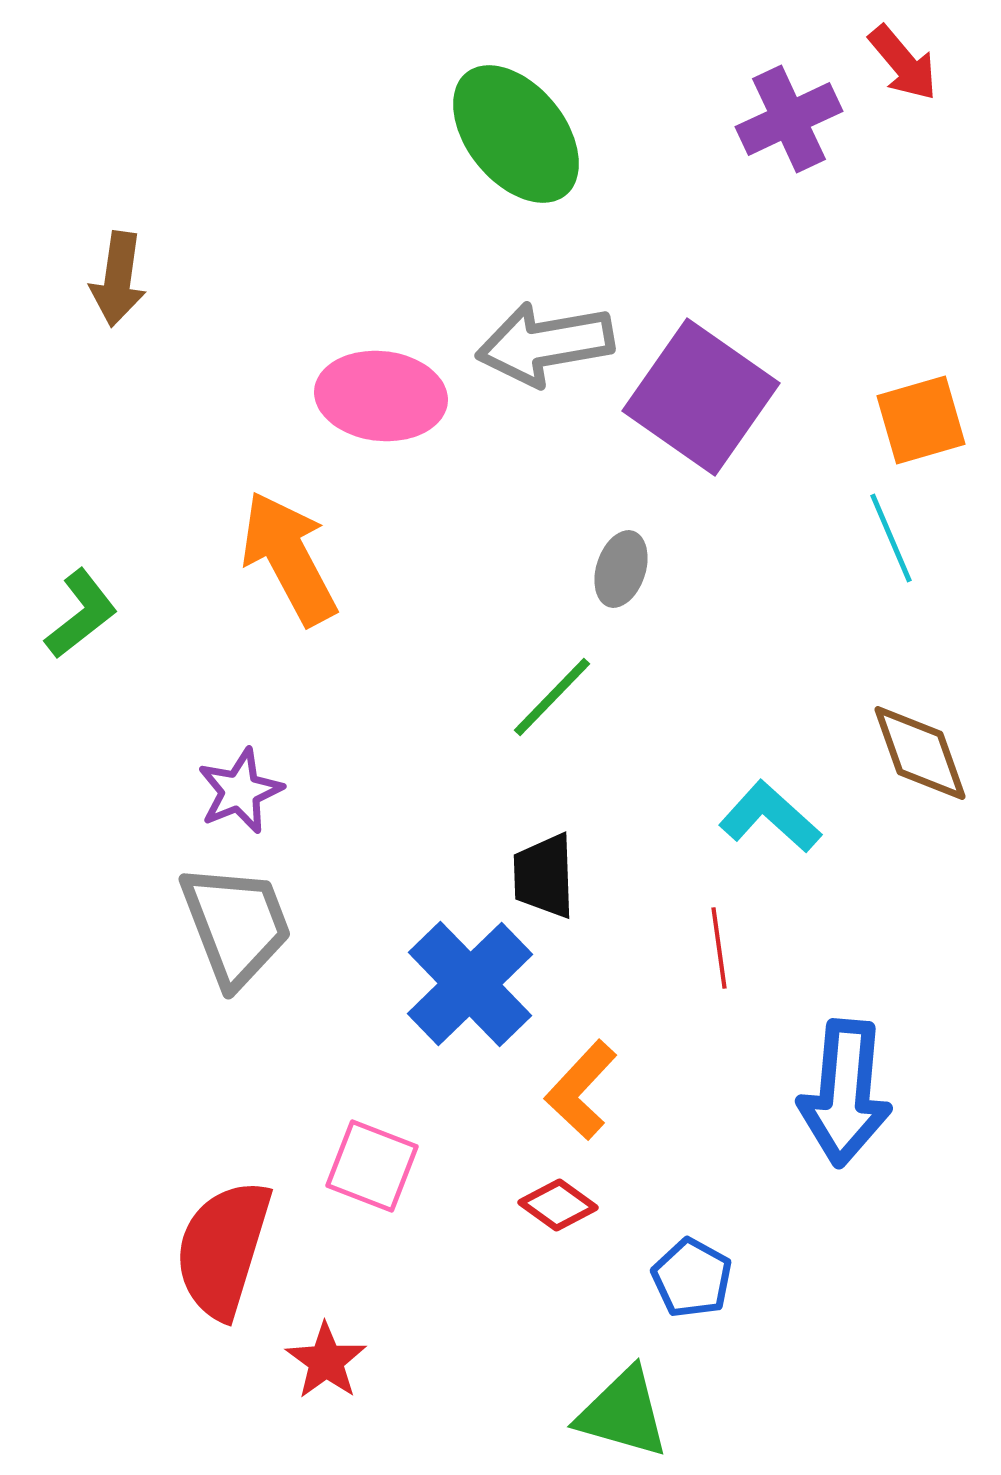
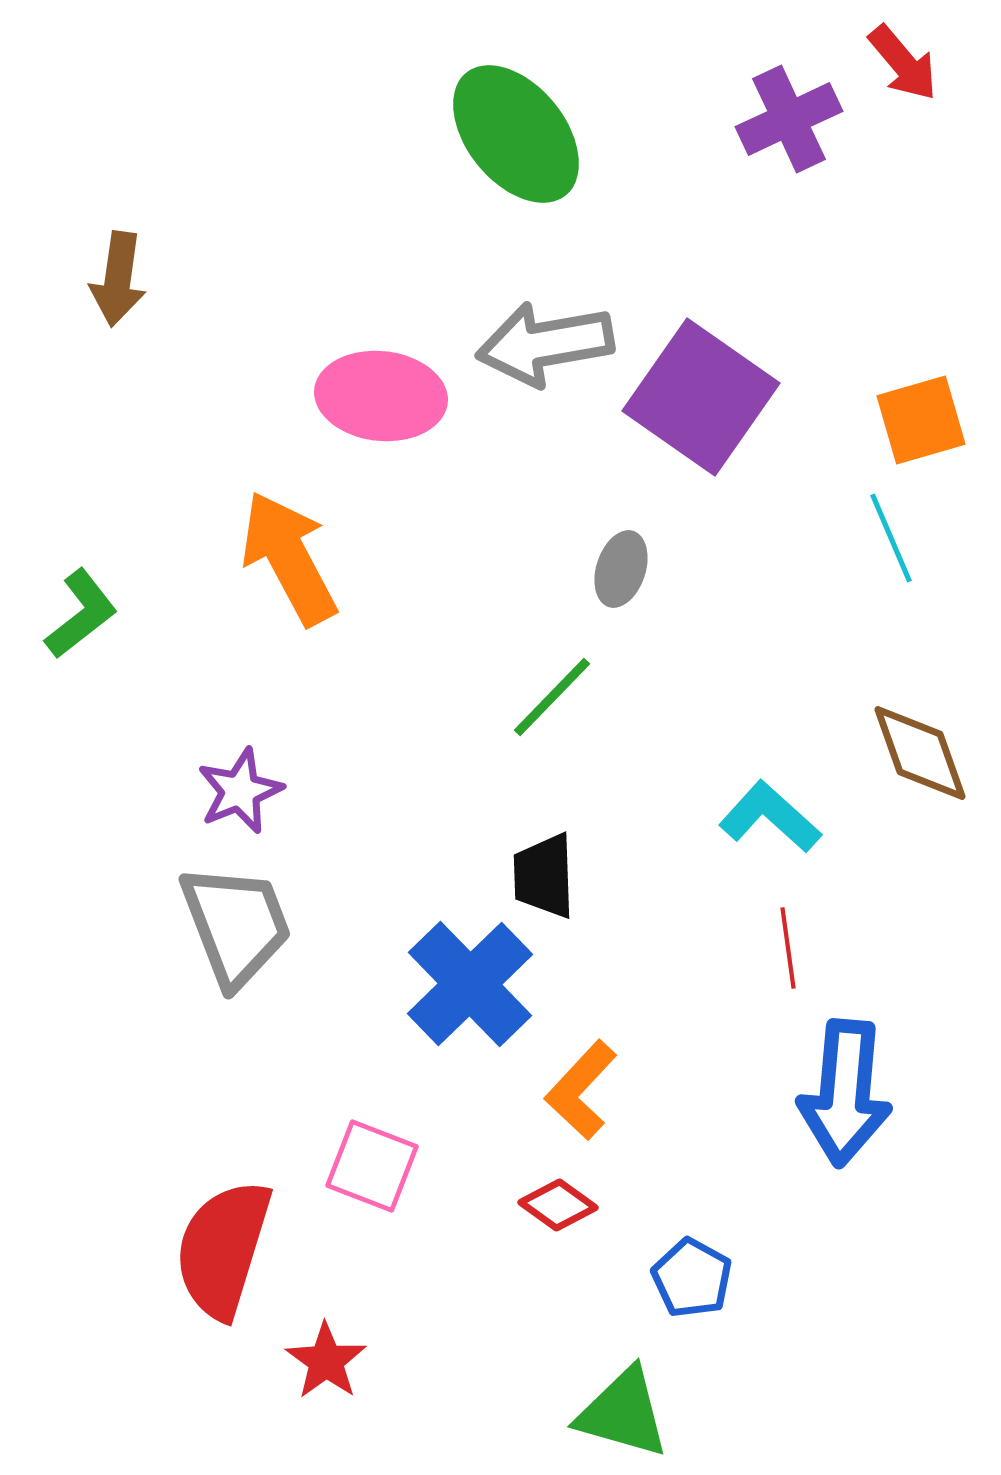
red line: moved 69 px right
